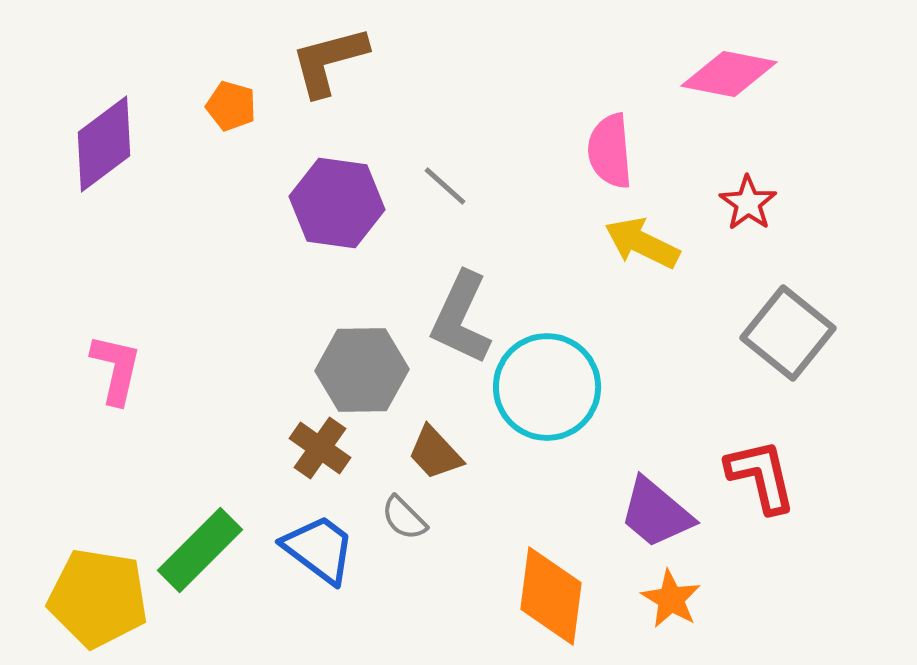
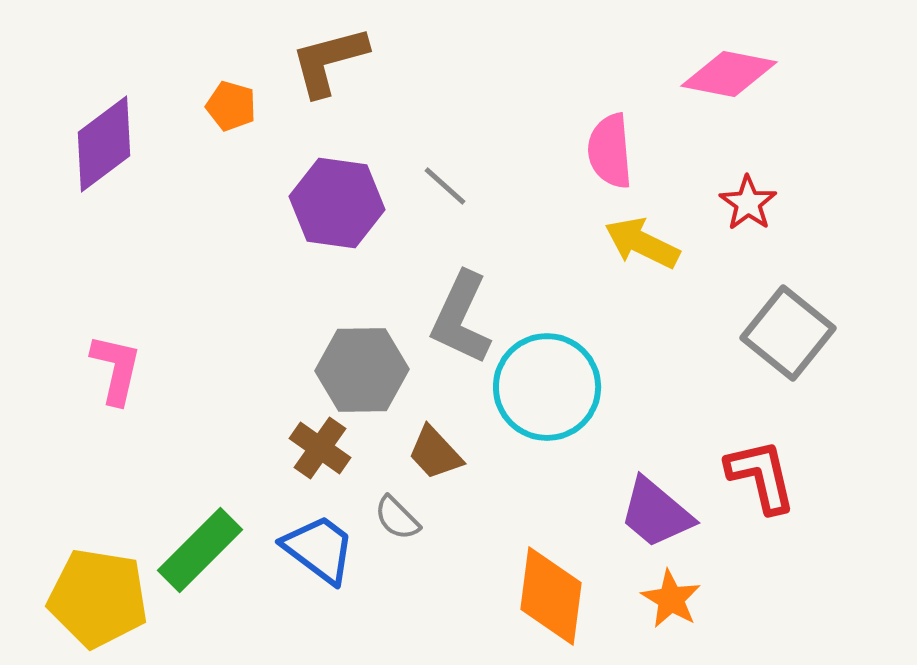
gray semicircle: moved 7 px left
